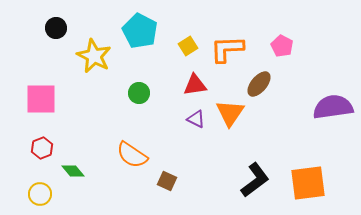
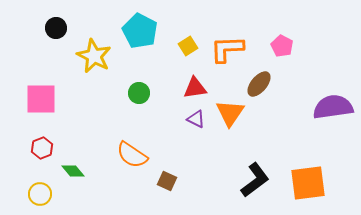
red triangle: moved 3 px down
